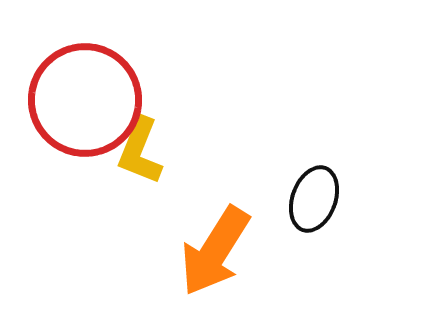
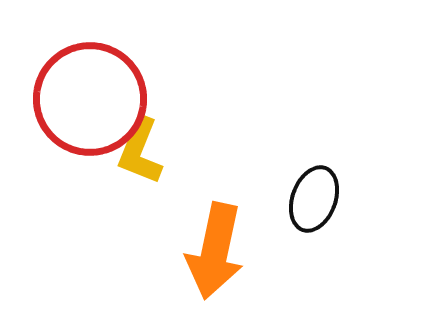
red circle: moved 5 px right, 1 px up
orange arrow: rotated 20 degrees counterclockwise
